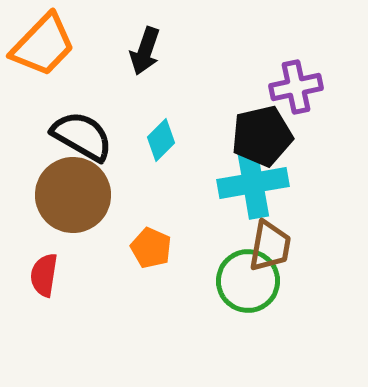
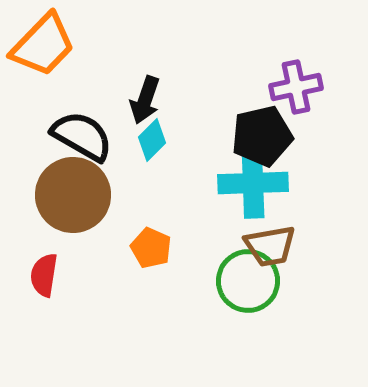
black arrow: moved 49 px down
cyan diamond: moved 9 px left
cyan cross: rotated 8 degrees clockwise
brown trapezoid: rotated 70 degrees clockwise
